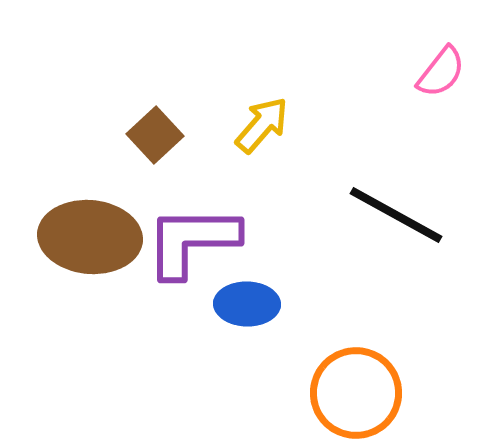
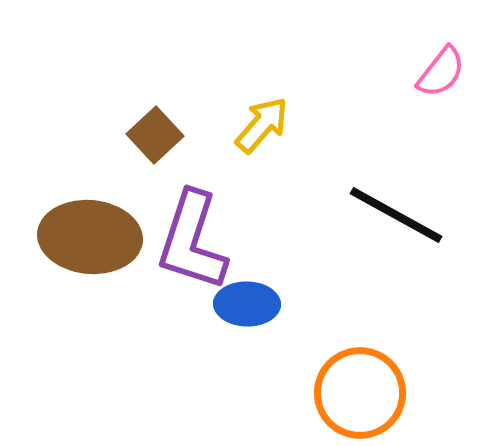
purple L-shape: rotated 72 degrees counterclockwise
orange circle: moved 4 px right
